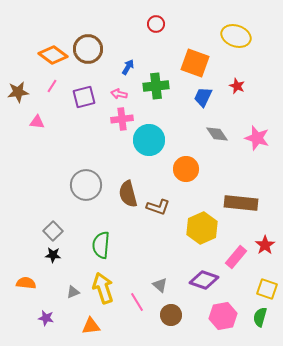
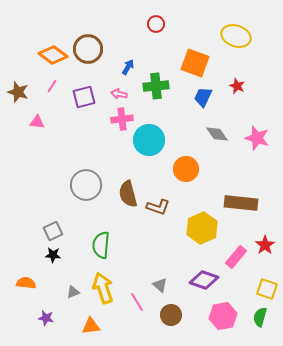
brown star at (18, 92): rotated 25 degrees clockwise
gray square at (53, 231): rotated 18 degrees clockwise
